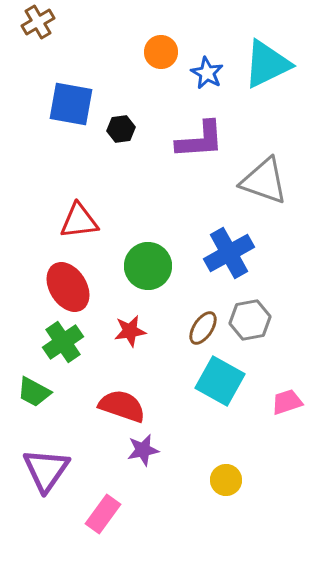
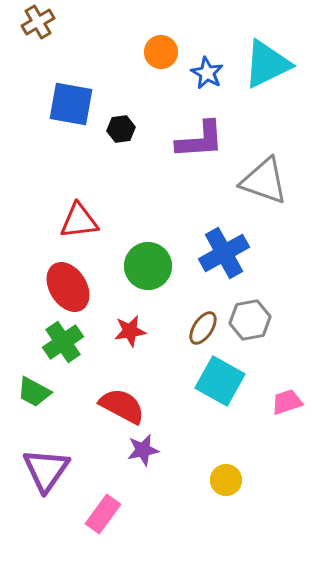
blue cross: moved 5 px left
red semicircle: rotated 9 degrees clockwise
